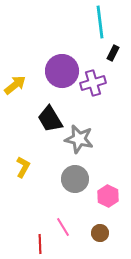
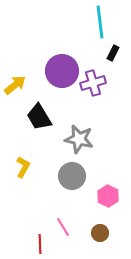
black trapezoid: moved 11 px left, 2 px up
gray circle: moved 3 px left, 3 px up
